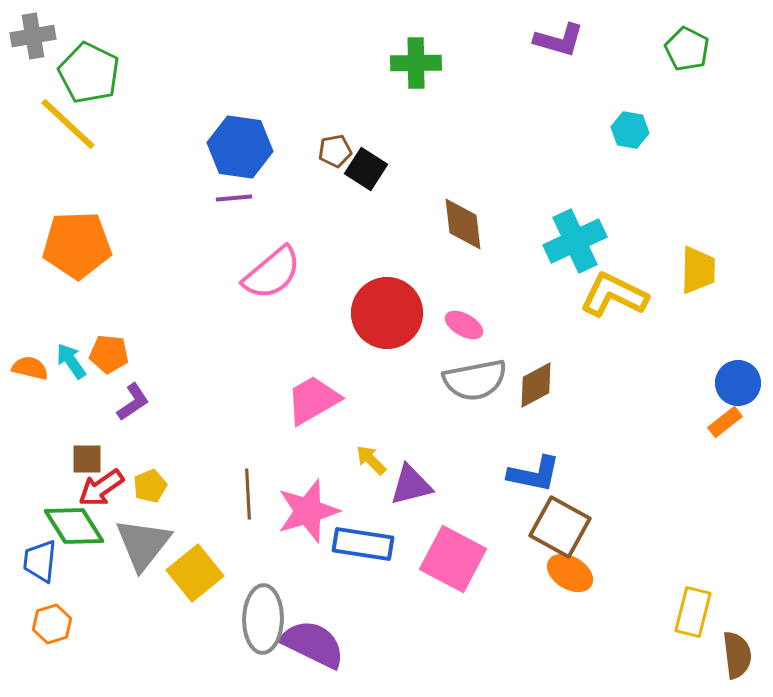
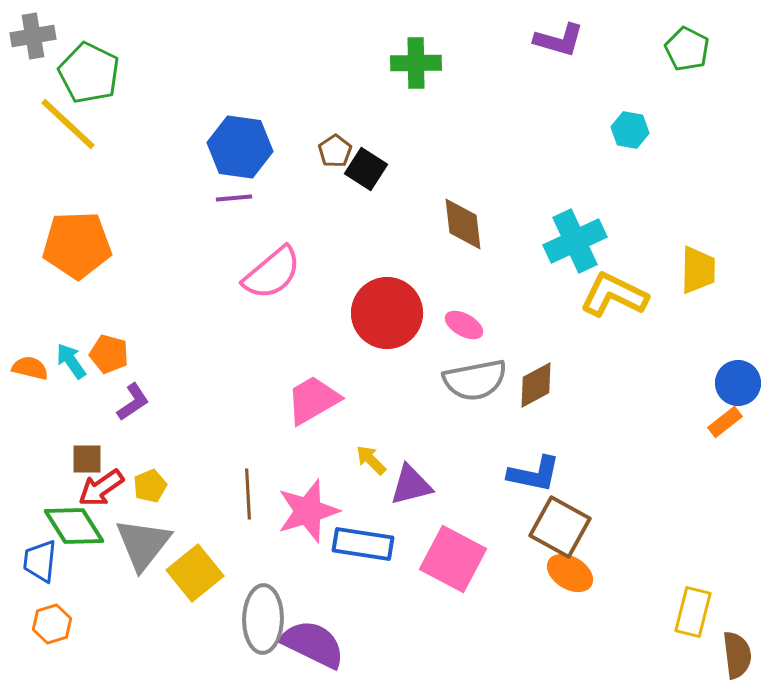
brown pentagon at (335, 151): rotated 24 degrees counterclockwise
orange pentagon at (109, 354): rotated 9 degrees clockwise
